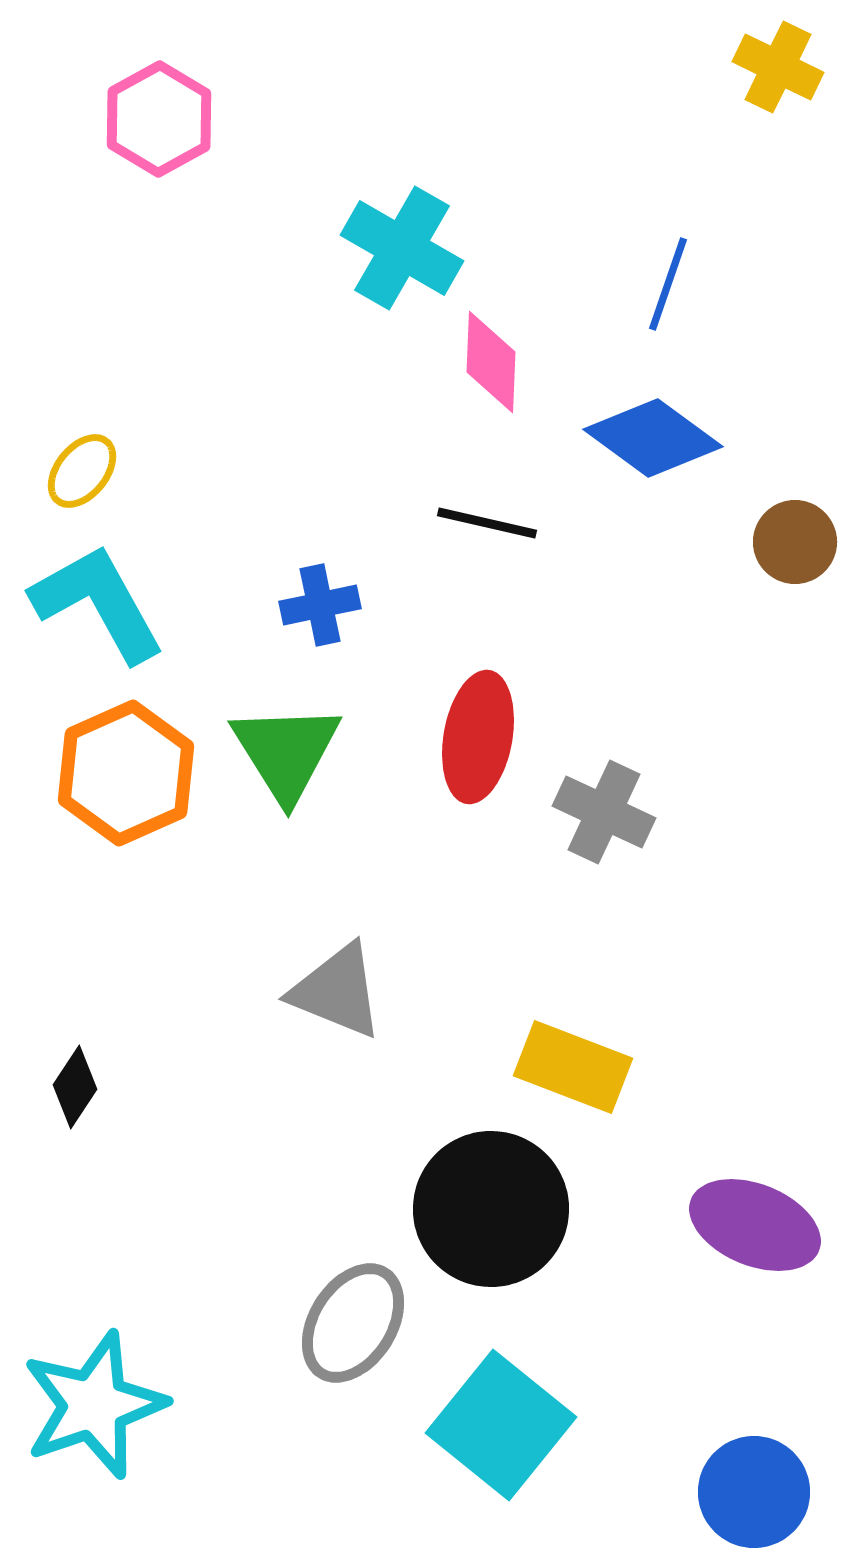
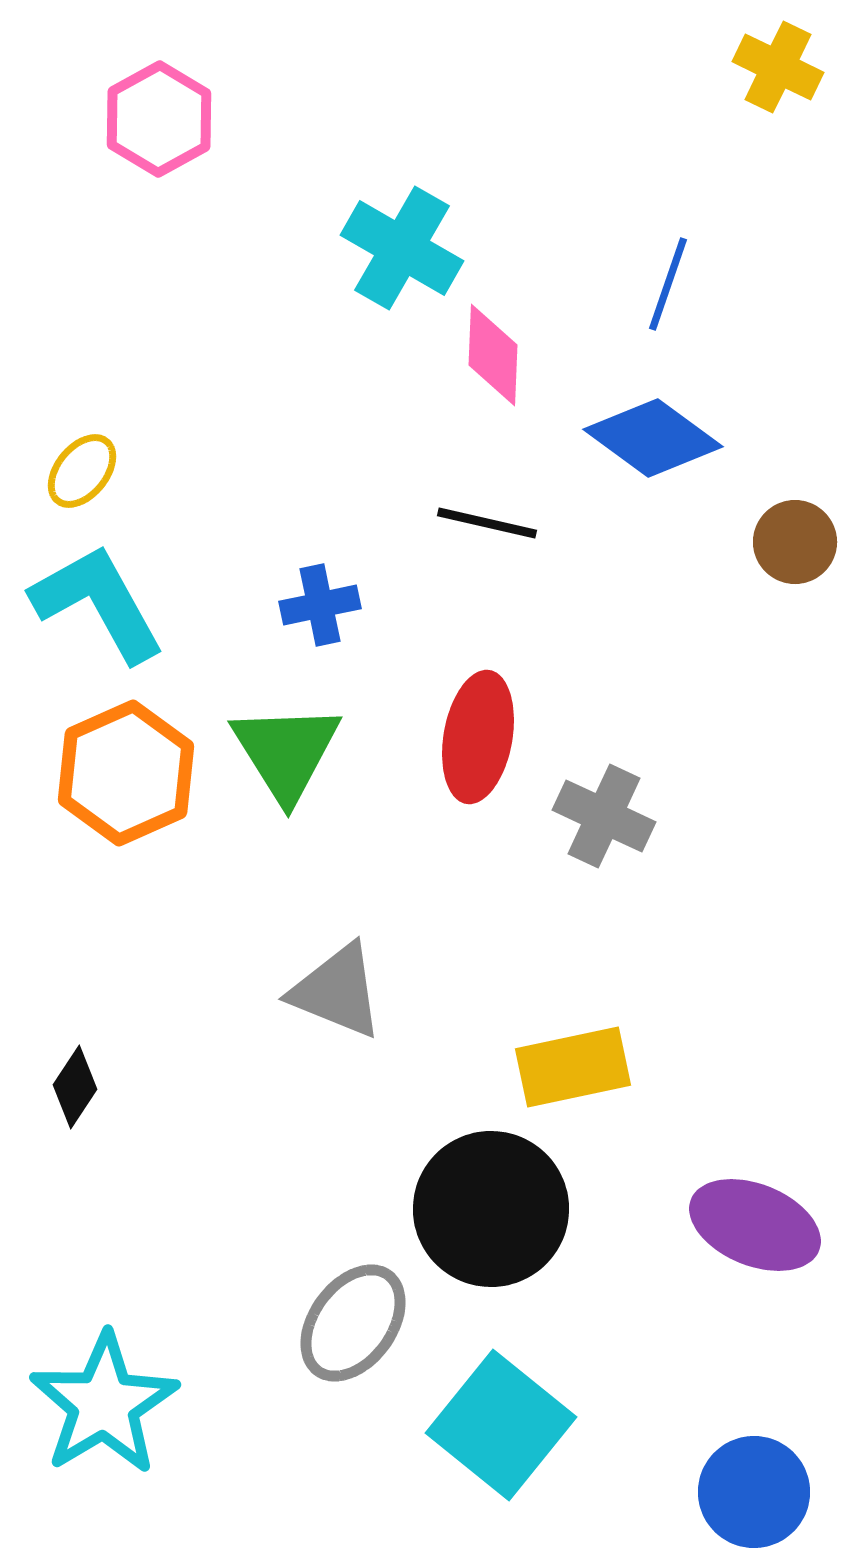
pink diamond: moved 2 px right, 7 px up
gray cross: moved 4 px down
yellow rectangle: rotated 33 degrees counterclockwise
gray ellipse: rotated 4 degrees clockwise
cyan star: moved 10 px right, 1 px up; rotated 12 degrees counterclockwise
